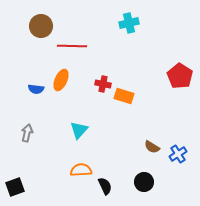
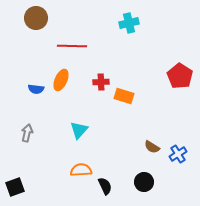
brown circle: moved 5 px left, 8 px up
red cross: moved 2 px left, 2 px up; rotated 14 degrees counterclockwise
